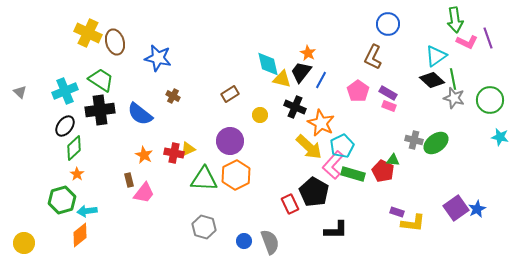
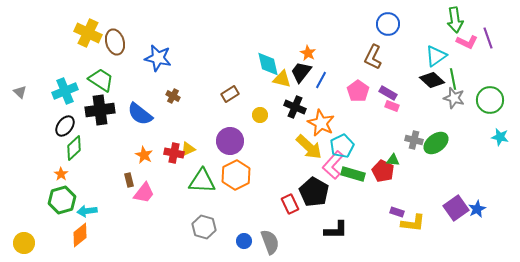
pink rectangle at (389, 106): moved 3 px right
orange star at (77, 174): moved 16 px left
green triangle at (204, 179): moved 2 px left, 2 px down
